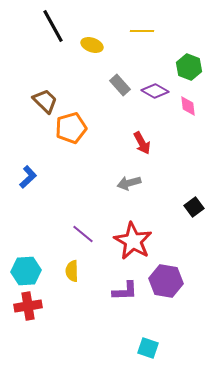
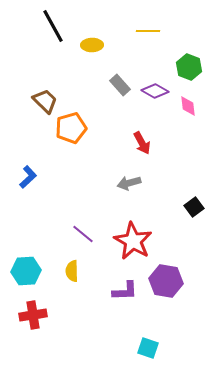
yellow line: moved 6 px right
yellow ellipse: rotated 20 degrees counterclockwise
red cross: moved 5 px right, 9 px down
